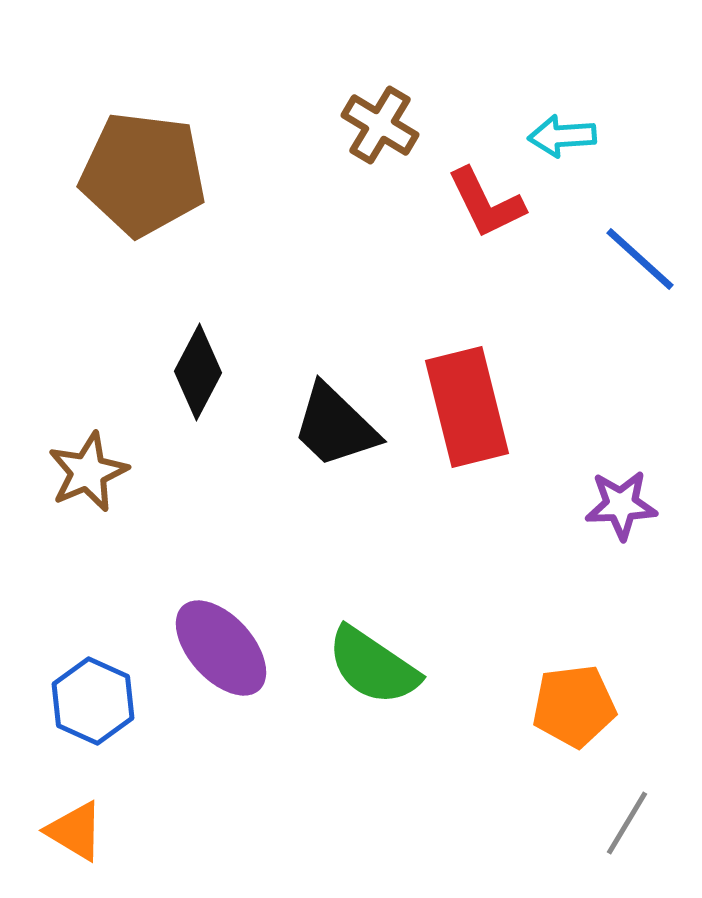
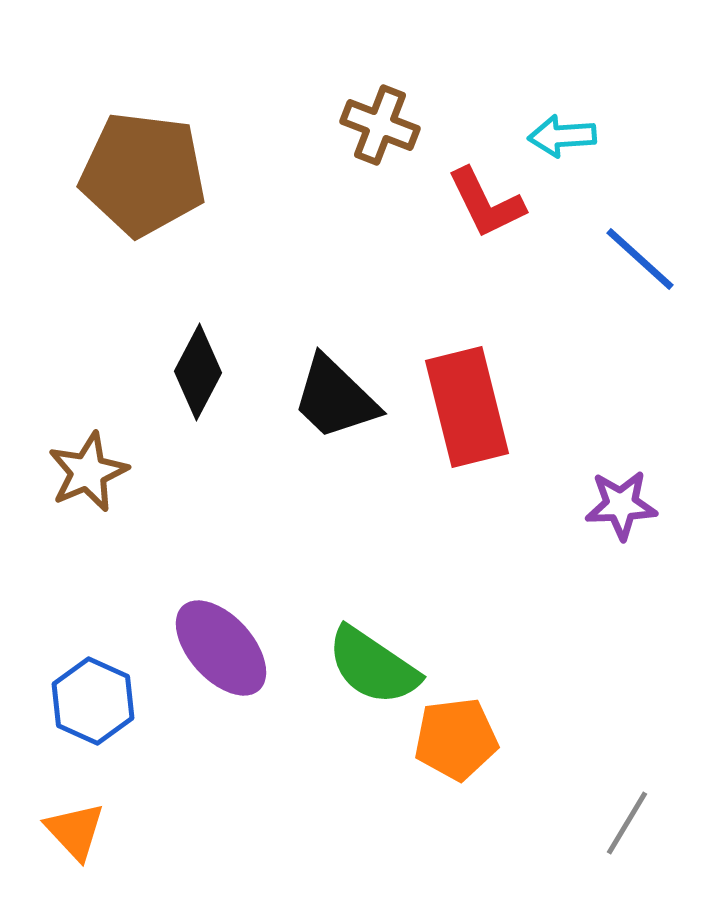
brown cross: rotated 10 degrees counterclockwise
black trapezoid: moved 28 px up
orange pentagon: moved 118 px left, 33 px down
orange triangle: rotated 16 degrees clockwise
